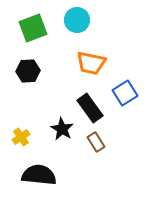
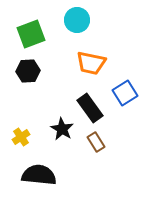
green square: moved 2 px left, 6 px down
